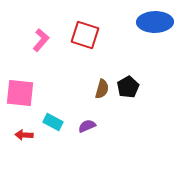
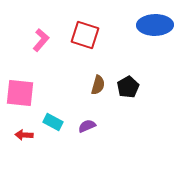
blue ellipse: moved 3 px down
brown semicircle: moved 4 px left, 4 px up
